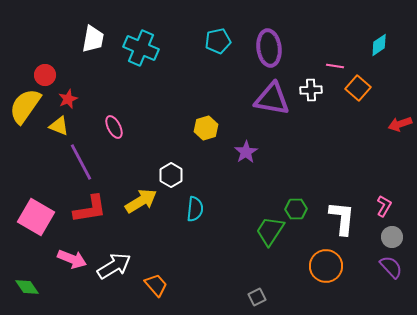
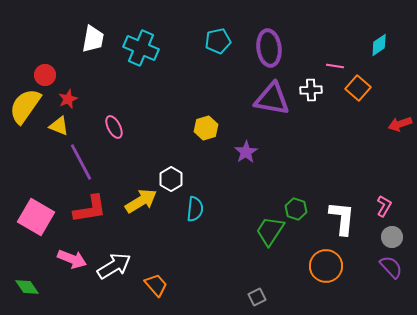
white hexagon: moved 4 px down
green hexagon: rotated 20 degrees clockwise
